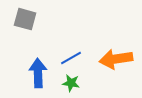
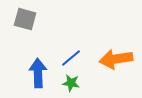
blue line: rotated 10 degrees counterclockwise
